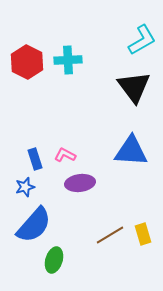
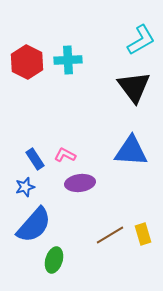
cyan L-shape: moved 1 px left
blue rectangle: rotated 15 degrees counterclockwise
